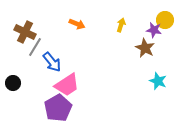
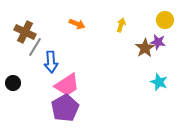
purple star: moved 4 px right, 12 px down
brown star: rotated 12 degrees clockwise
blue arrow: moved 1 px left; rotated 35 degrees clockwise
cyan star: moved 1 px right, 1 px down
purple pentagon: moved 7 px right
